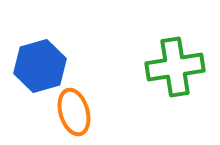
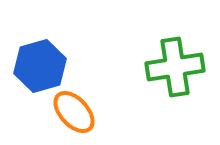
orange ellipse: rotated 27 degrees counterclockwise
